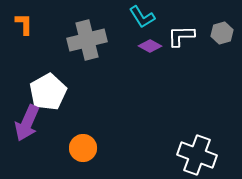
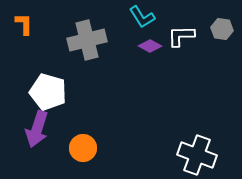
gray hexagon: moved 4 px up; rotated 25 degrees clockwise
white pentagon: rotated 27 degrees counterclockwise
purple arrow: moved 10 px right, 6 px down; rotated 6 degrees counterclockwise
